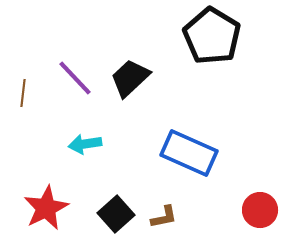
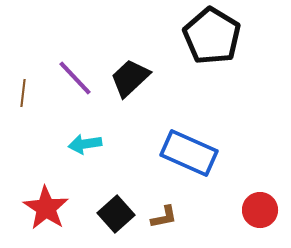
red star: rotated 12 degrees counterclockwise
